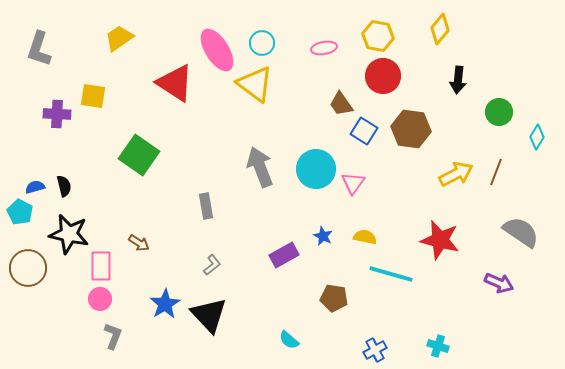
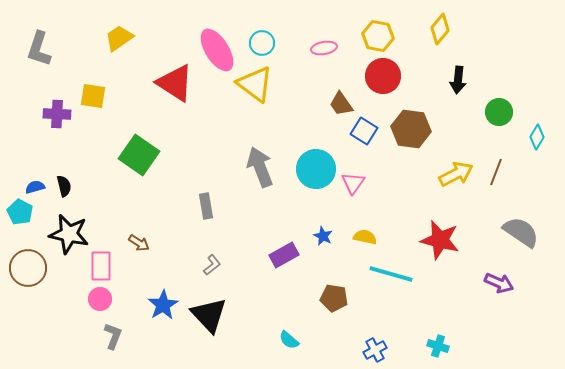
blue star at (165, 304): moved 2 px left, 1 px down
